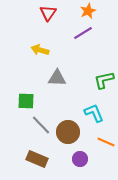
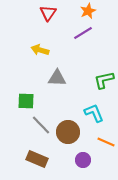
purple circle: moved 3 px right, 1 px down
